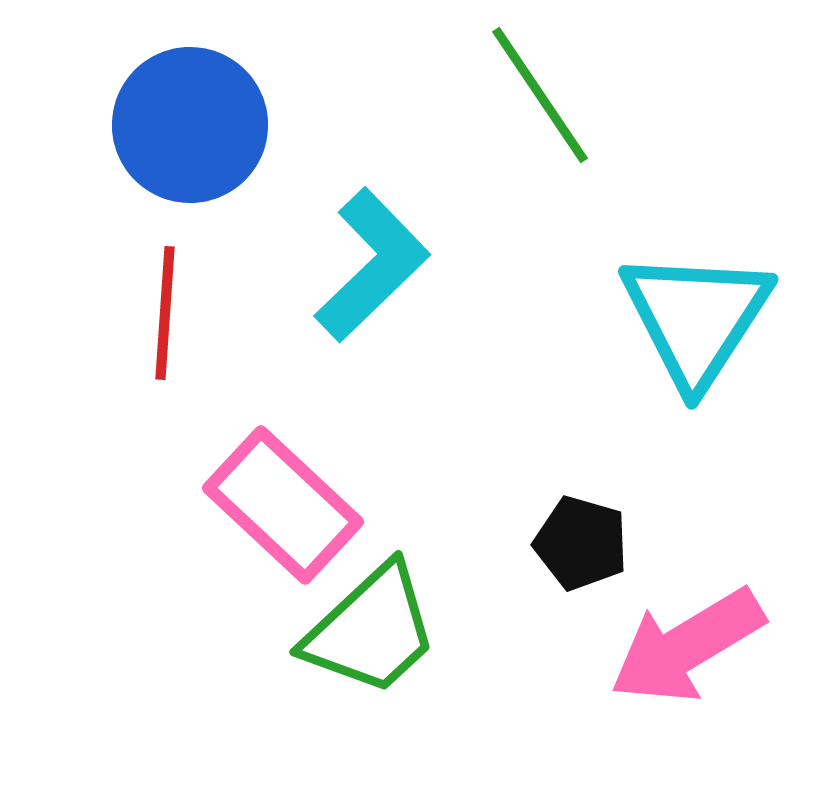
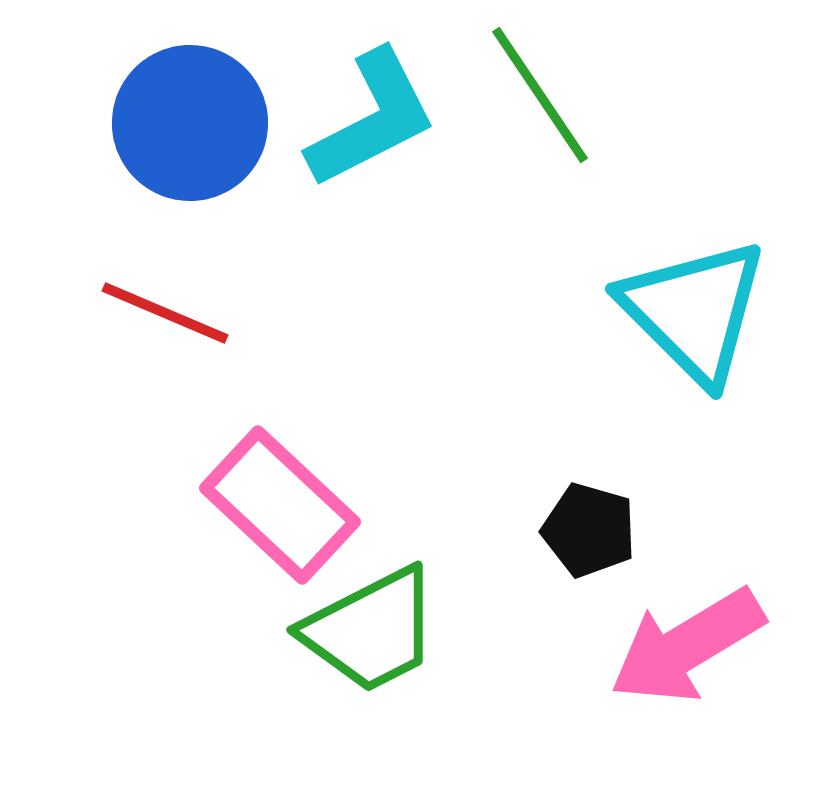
blue circle: moved 2 px up
cyan L-shape: moved 146 px up; rotated 17 degrees clockwise
red line: rotated 71 degrees counterclockwise
cyan triangle: moved 2 px left, 7 px up; rotated 18 degrees counterclockwise
pink rectangle: moved 3 px left
black pentagon: moved 8 px right, 13 px up
green trapezoid: rotated 16 degrees clockwise
